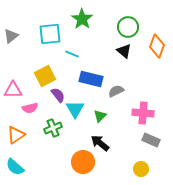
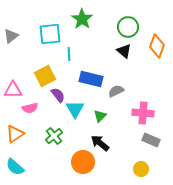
cyan line: moved 3 px left; rotated 64 degrees clockwise
green cross: moved 1 px right, 8 px down; rotated 18 degrees counterclockwise
orange triangle: moved 1 px left, 1 px up
